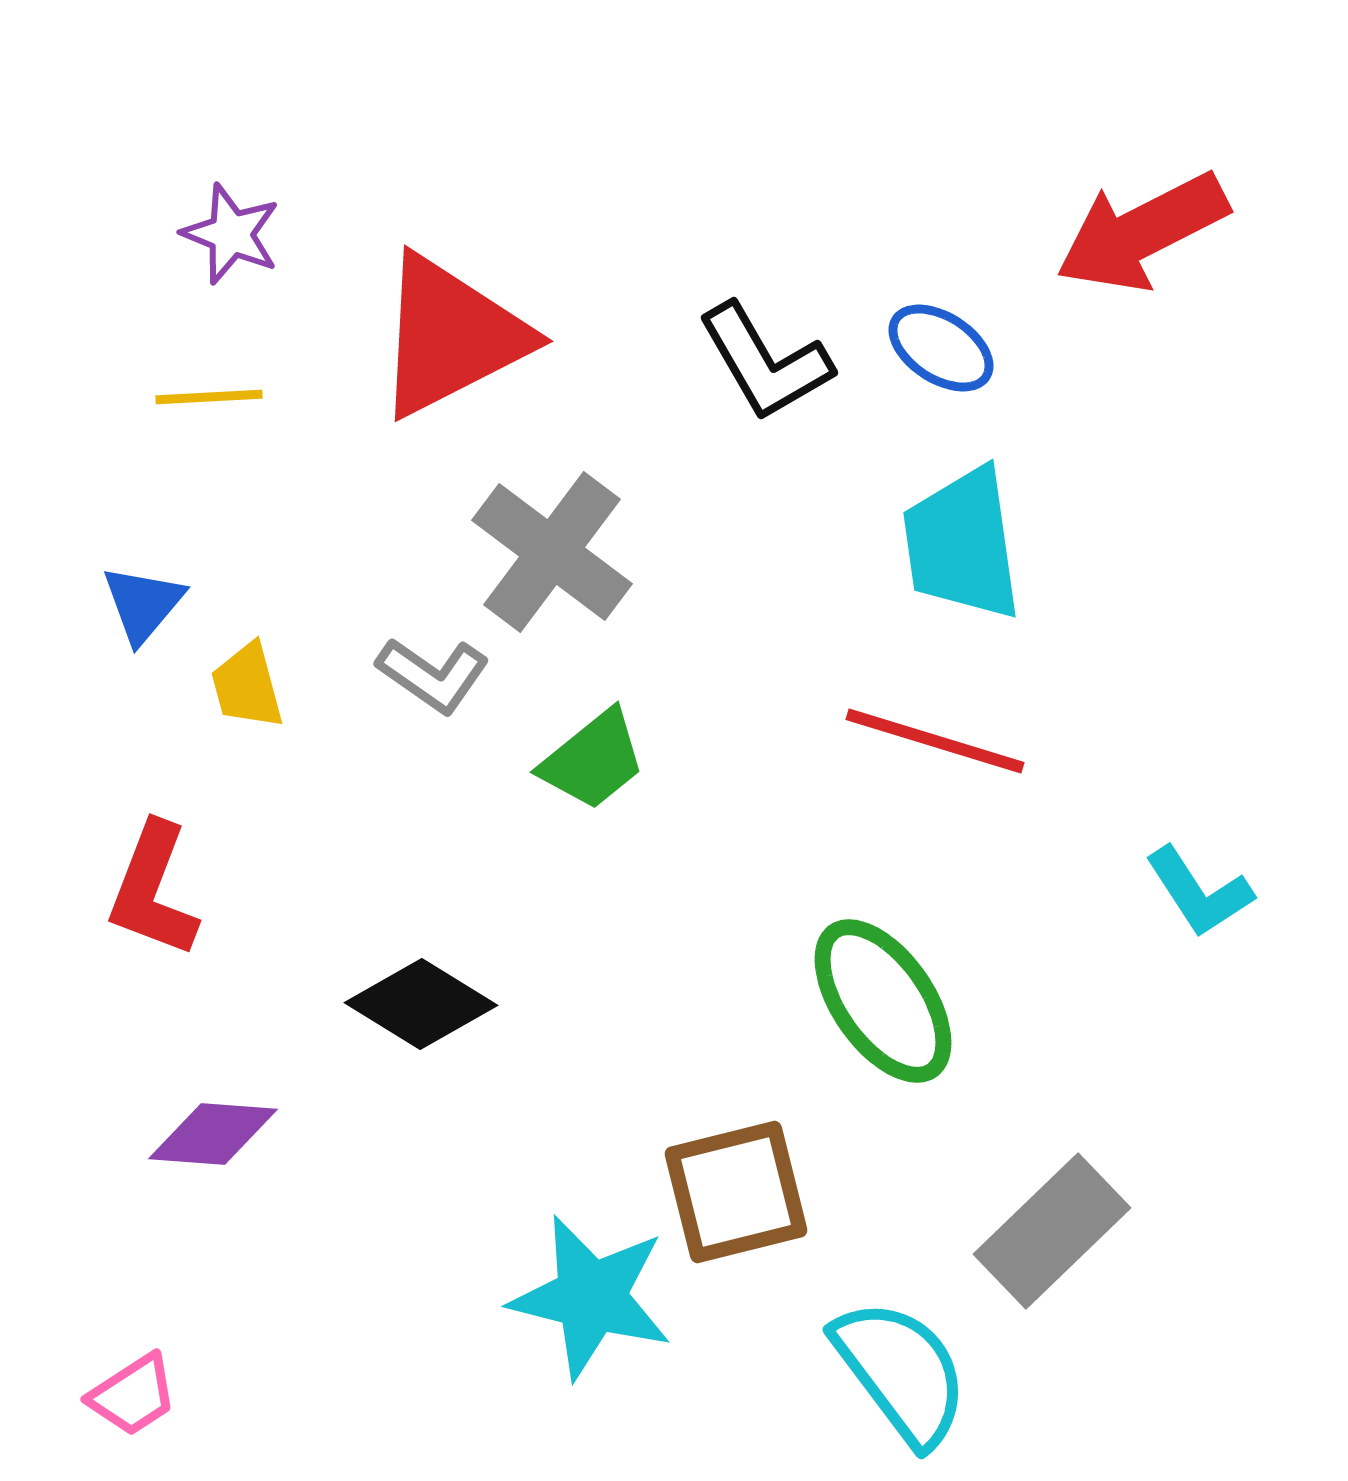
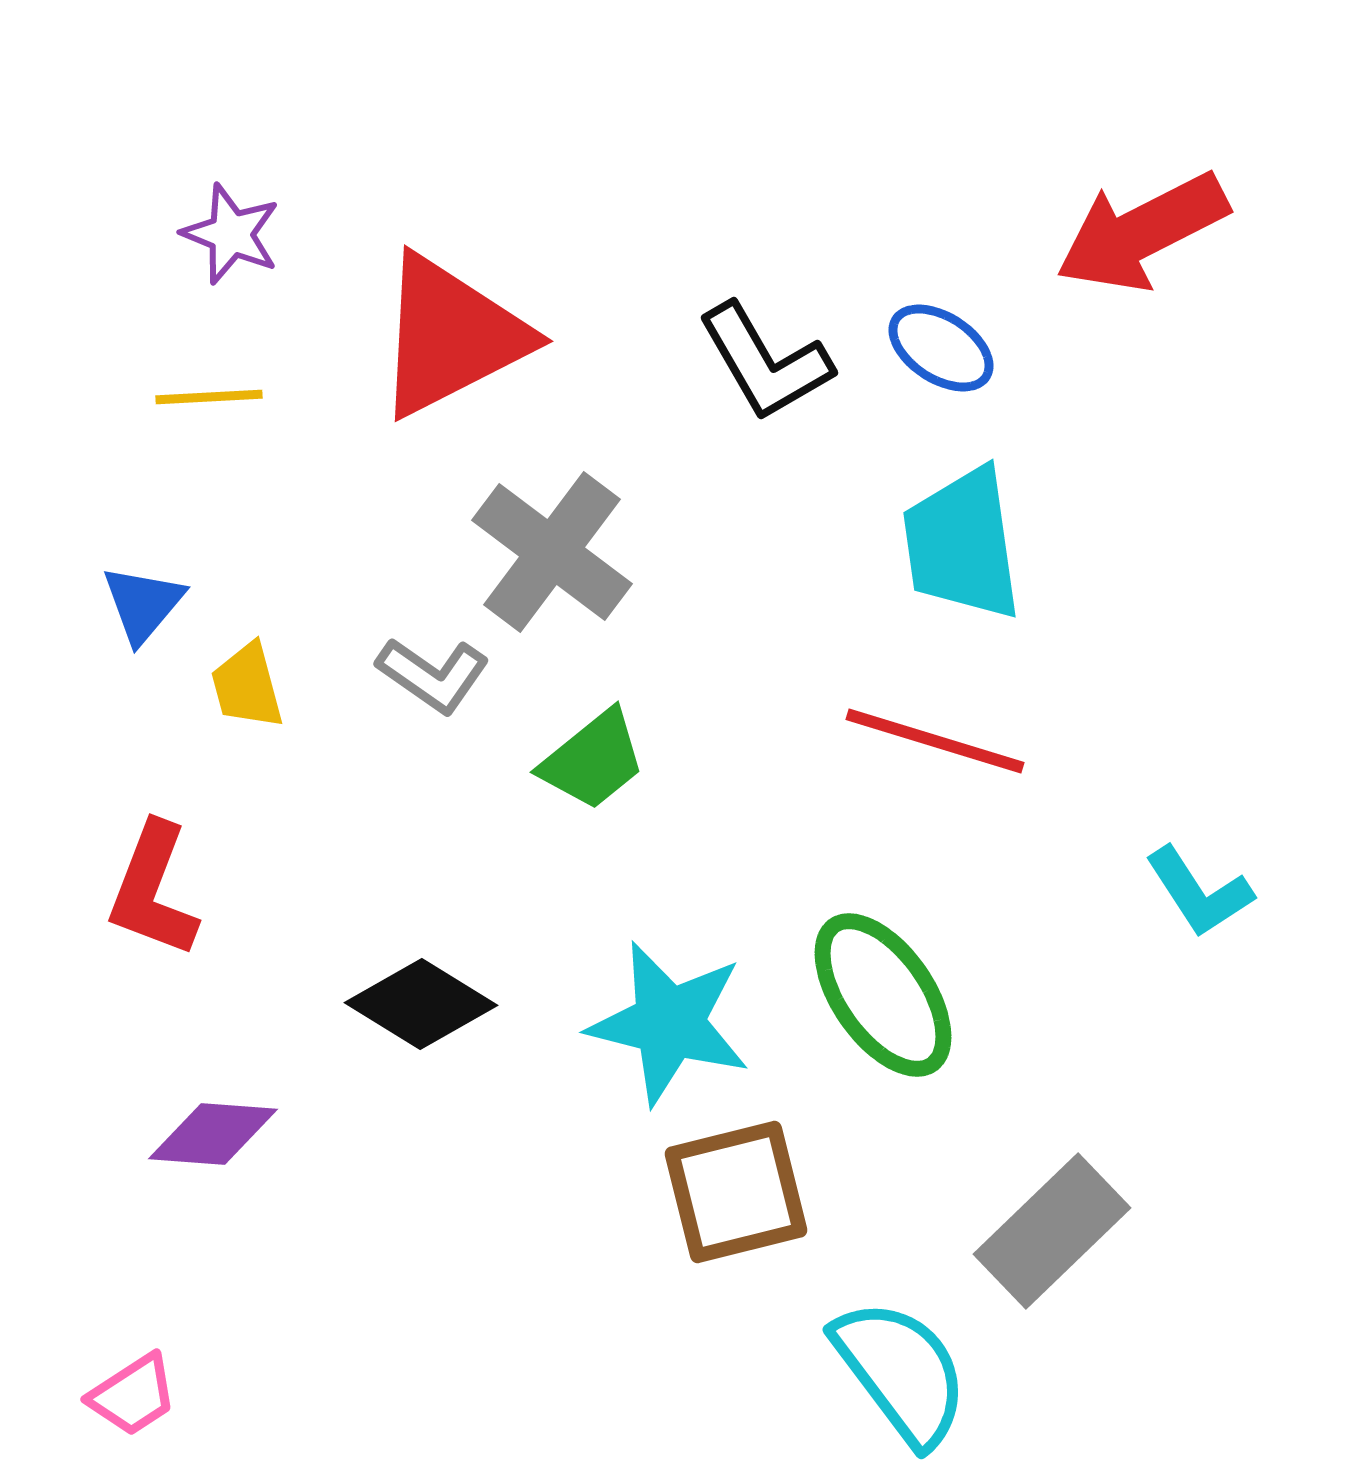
green ellipse: moved 6 px up
cyan star: moved 78 px right, 274 px up
